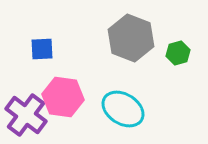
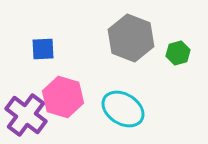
blue square: moved 1 px right
pink hexagon: rotated 9 degrees clockwise
